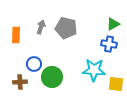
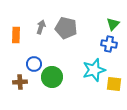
green triangle: rotated 16 degrees counterclockwise
cyan star: rotated 20 degrees counterclockwise
yellow square: moved 2 px left
